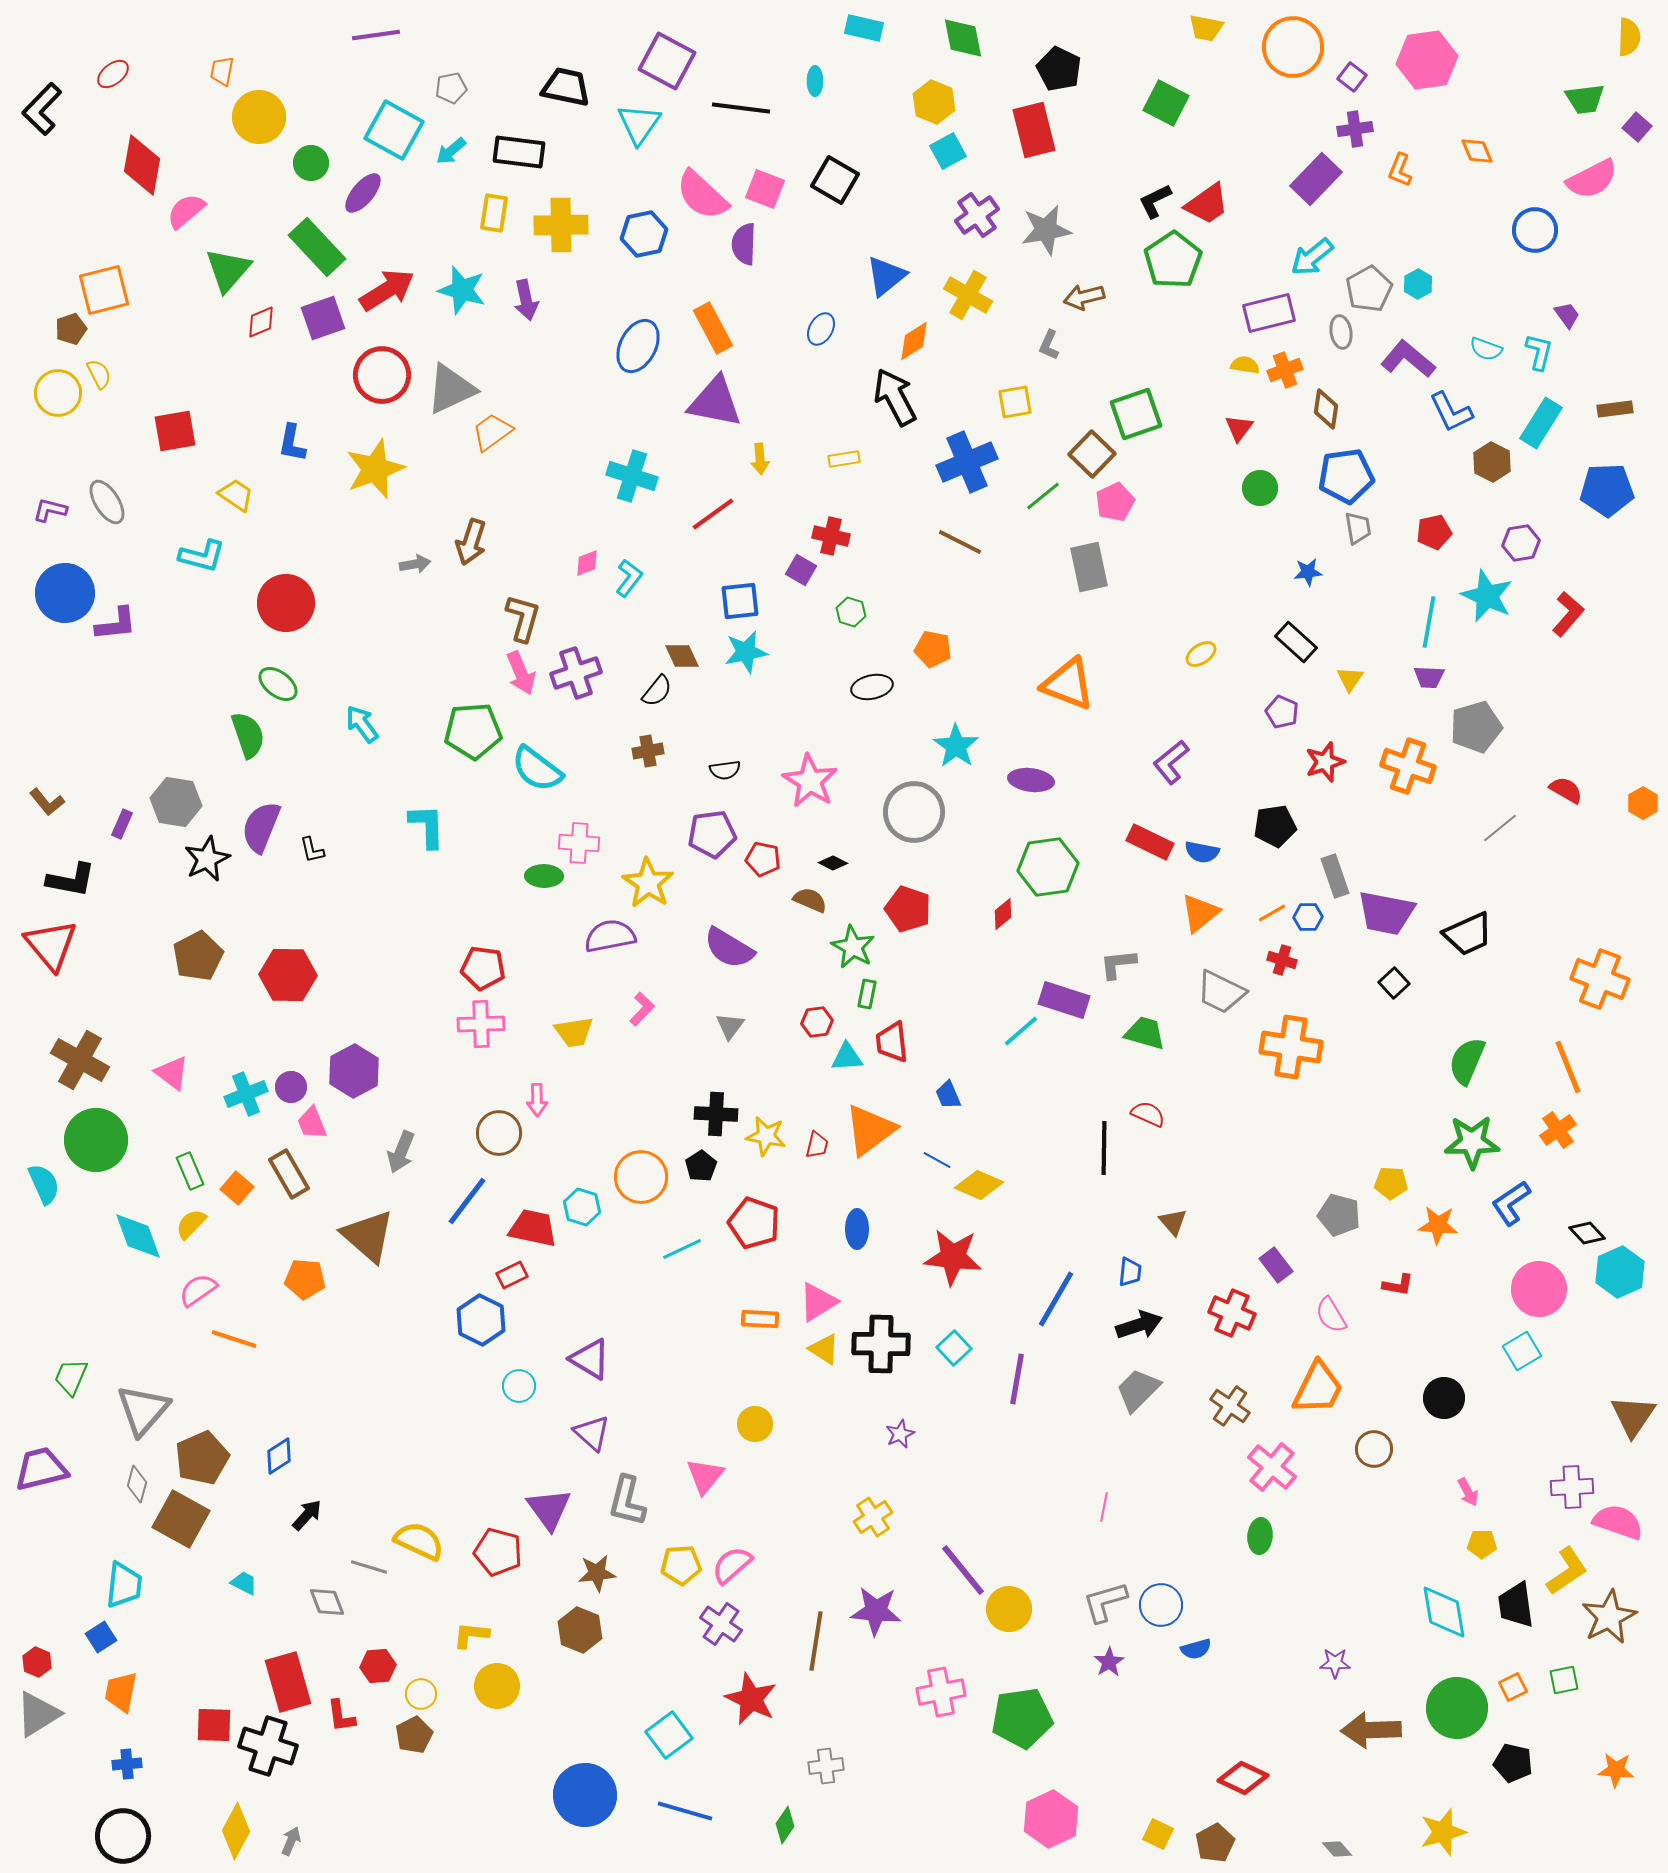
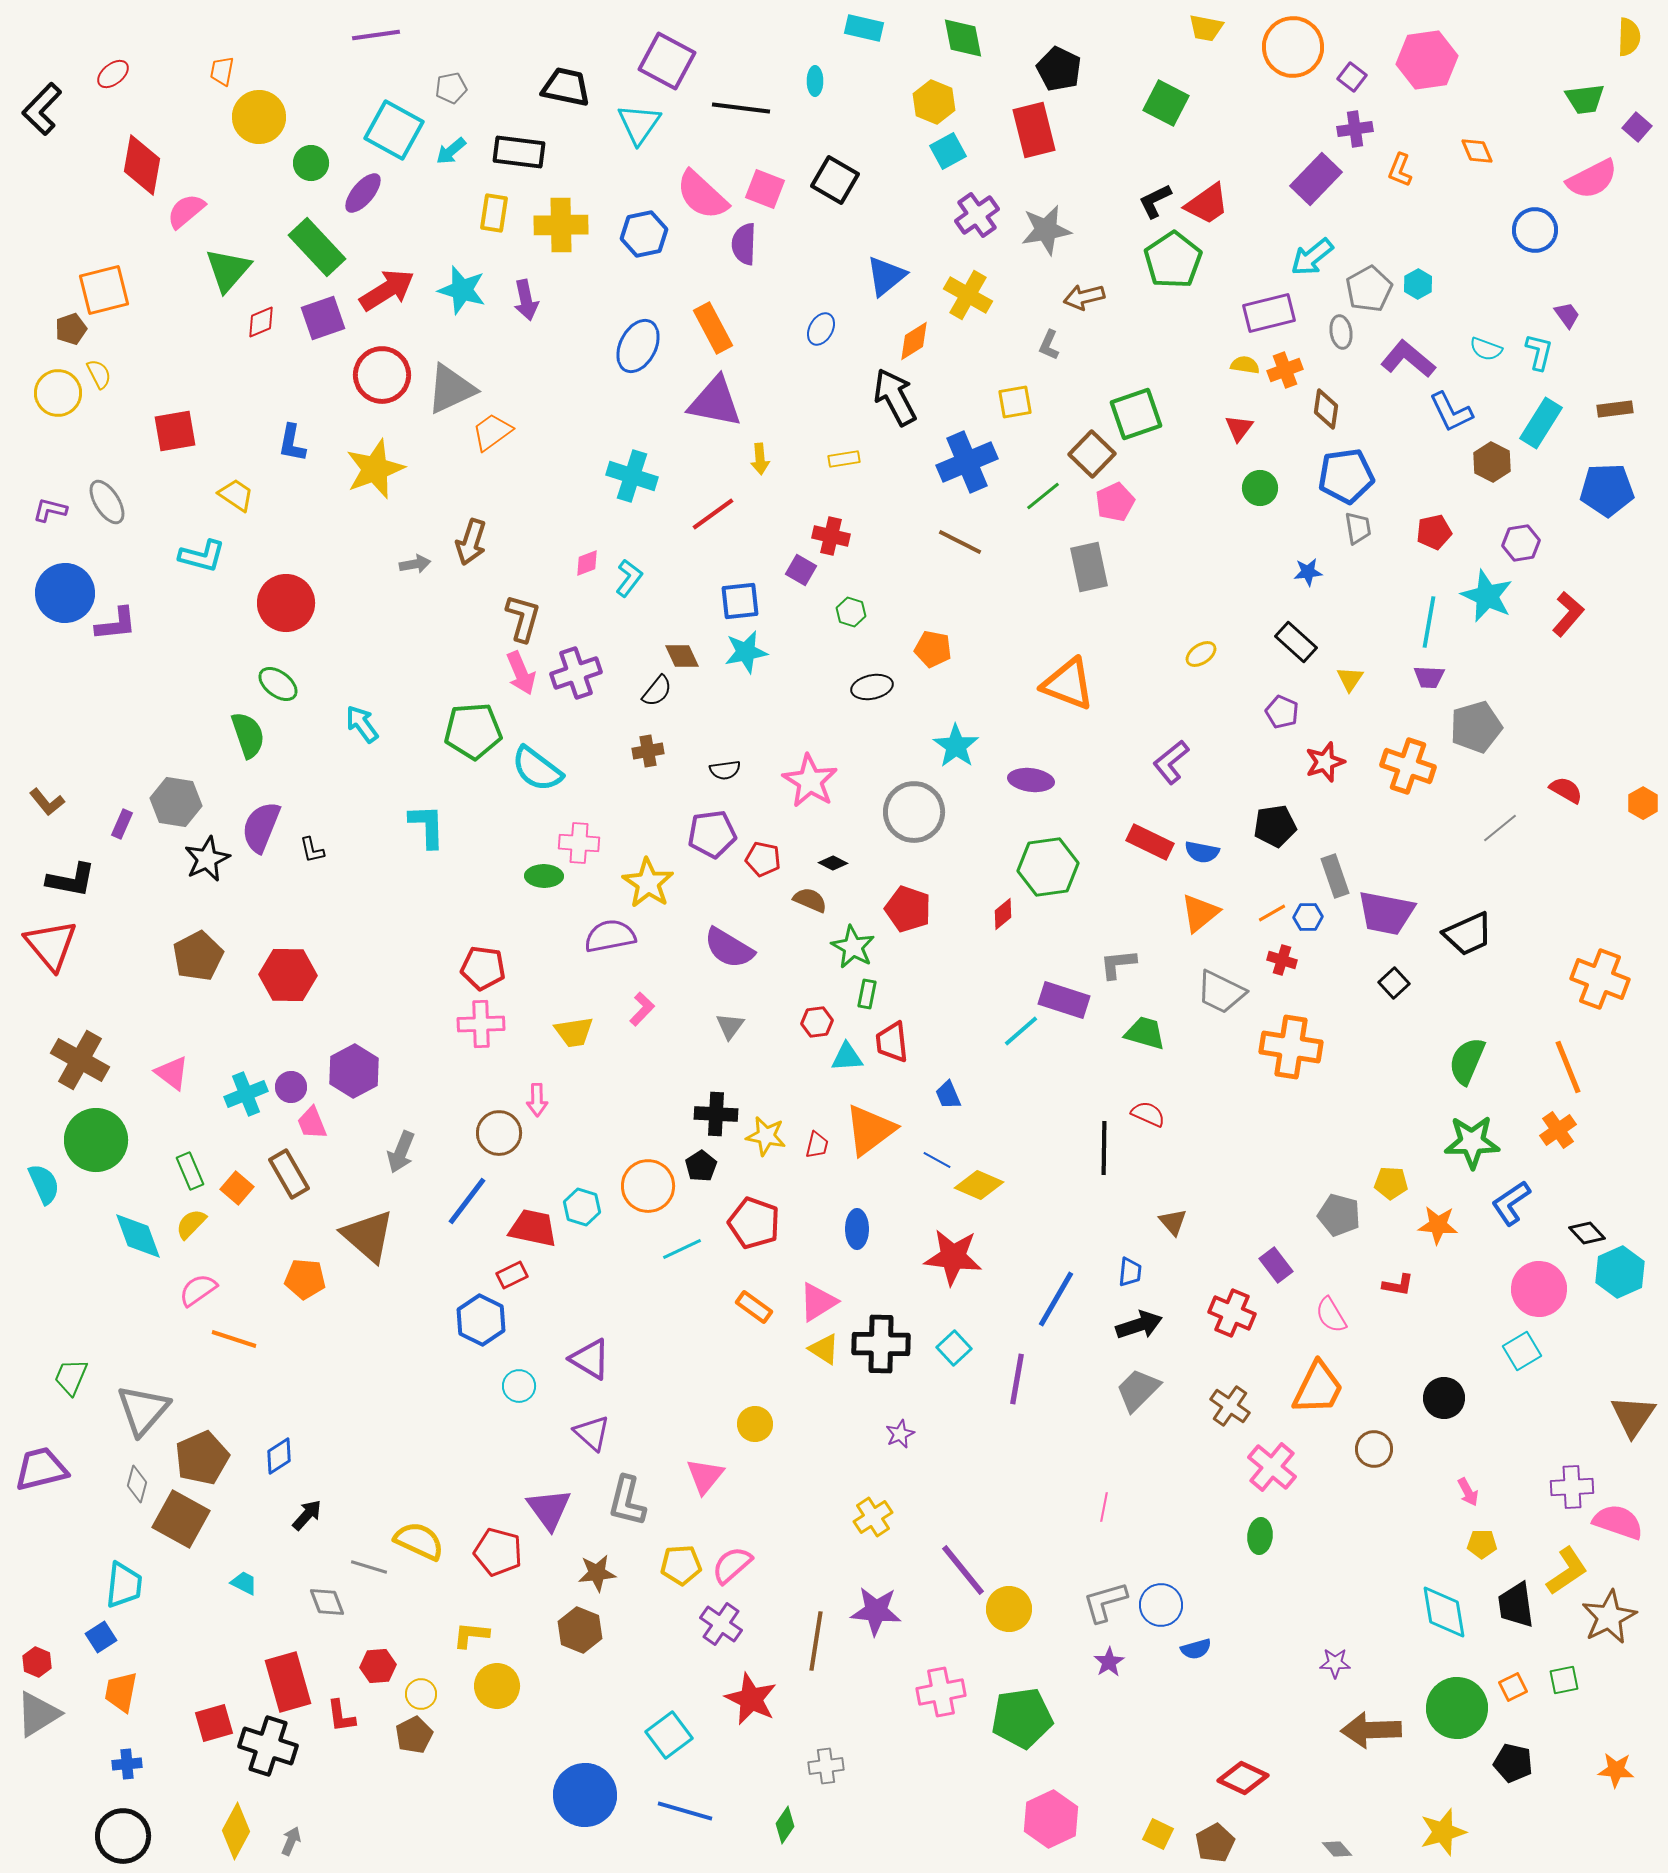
orange circle at (641, 1177): moved 7 px right, 9 px down
orange rectangle at (760, 1319): moved 6 px left, 12 px up; rotated 33 degrees clockwise
red square at (214, 1725): moved 2 px up; rotated 18 degrees counterclockwise
